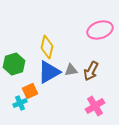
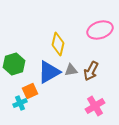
yellow diamond: moved 11 px right, 3 px up
